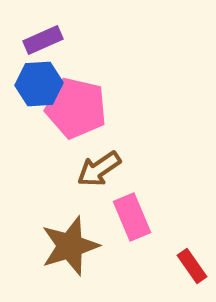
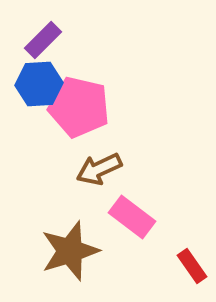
purple rectangle: rotated 21 degrees counterclockwise
pink pentagon: moved 3 px right, 1 px up
brown arrow: rotated 9 degrees clockwise
pink rectangle: rotated 30 degrees counterclockwise
brown star: moved 5 px down
